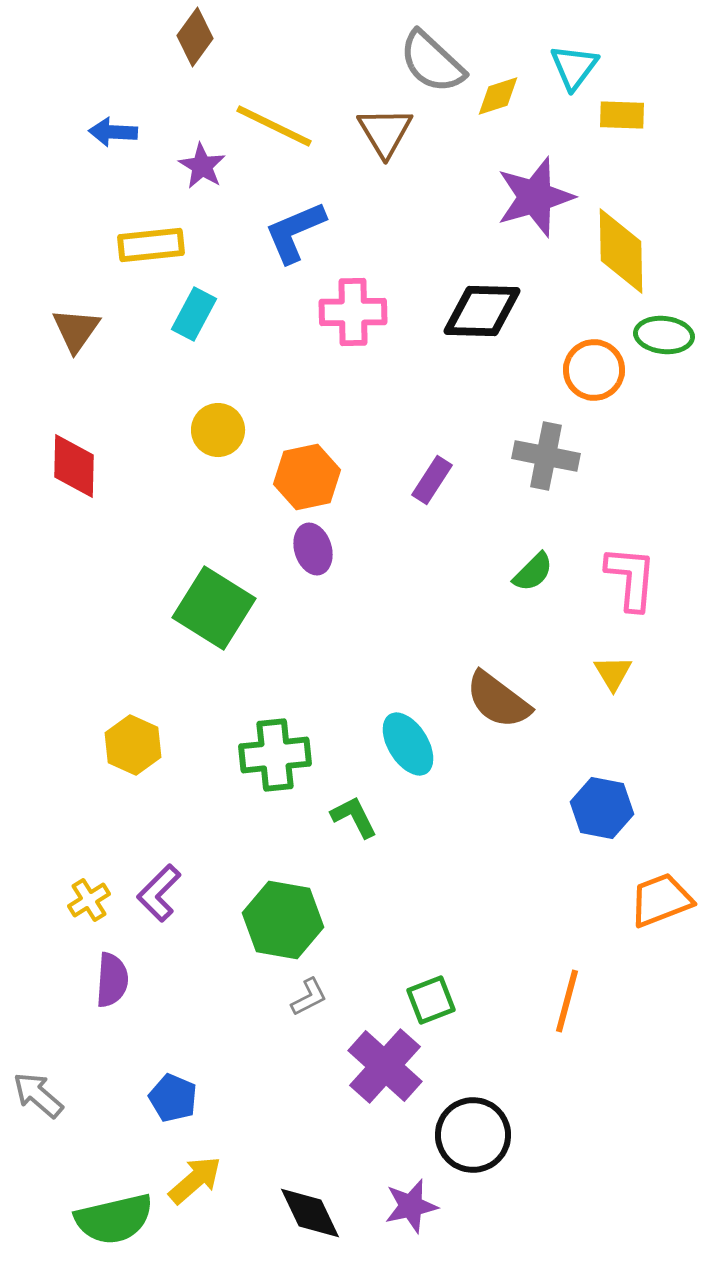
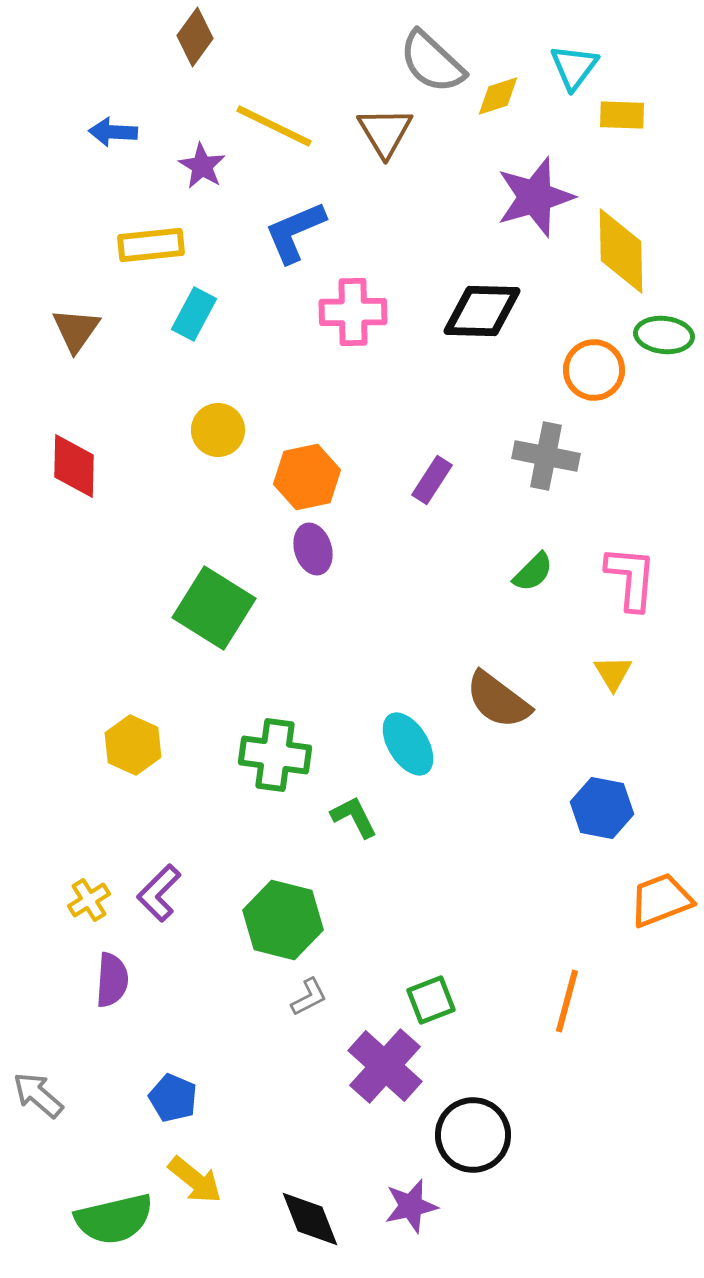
green cross at (275, 755): rotated 14 degrees clockwise
green hexagon at (283, 920): rotated 4 degrees clockwise
yellow arrow at (195, 1180): rotated 80 degrees clockwise
black diamond at (310, 1213): moved 6 px down; rotated 4 degrees clockwise
